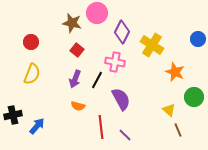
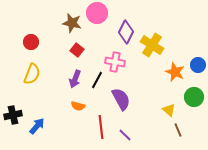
purple diamond: moved 4 px right
blue circle: moved 26 px down
